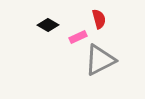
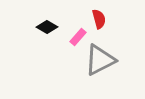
black diamond: moved 1 px left, 2 px down
pink rectangle: rotated 24 degrees counterclockwise
